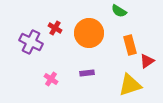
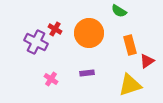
red cross: moved 1 px down
purple cross: moved 5 px right
